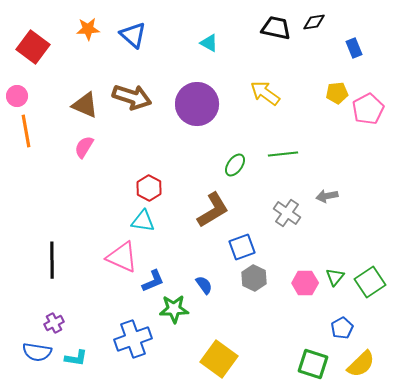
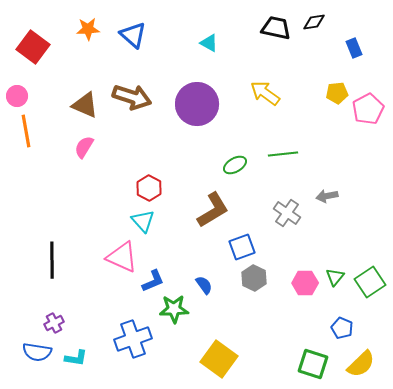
green ellipse at (235, 165): rotated 25 degrees clockwise
cyan triangle at (143, 221): rotated 40 degrees clockwise
blue pentagon at (342, 328): rotated 20 degrees counterclockwise
